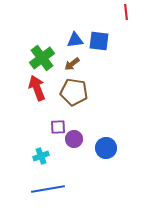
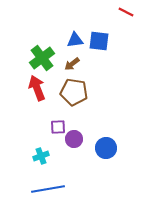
red line: rotated 56 degrees counterclockwise
